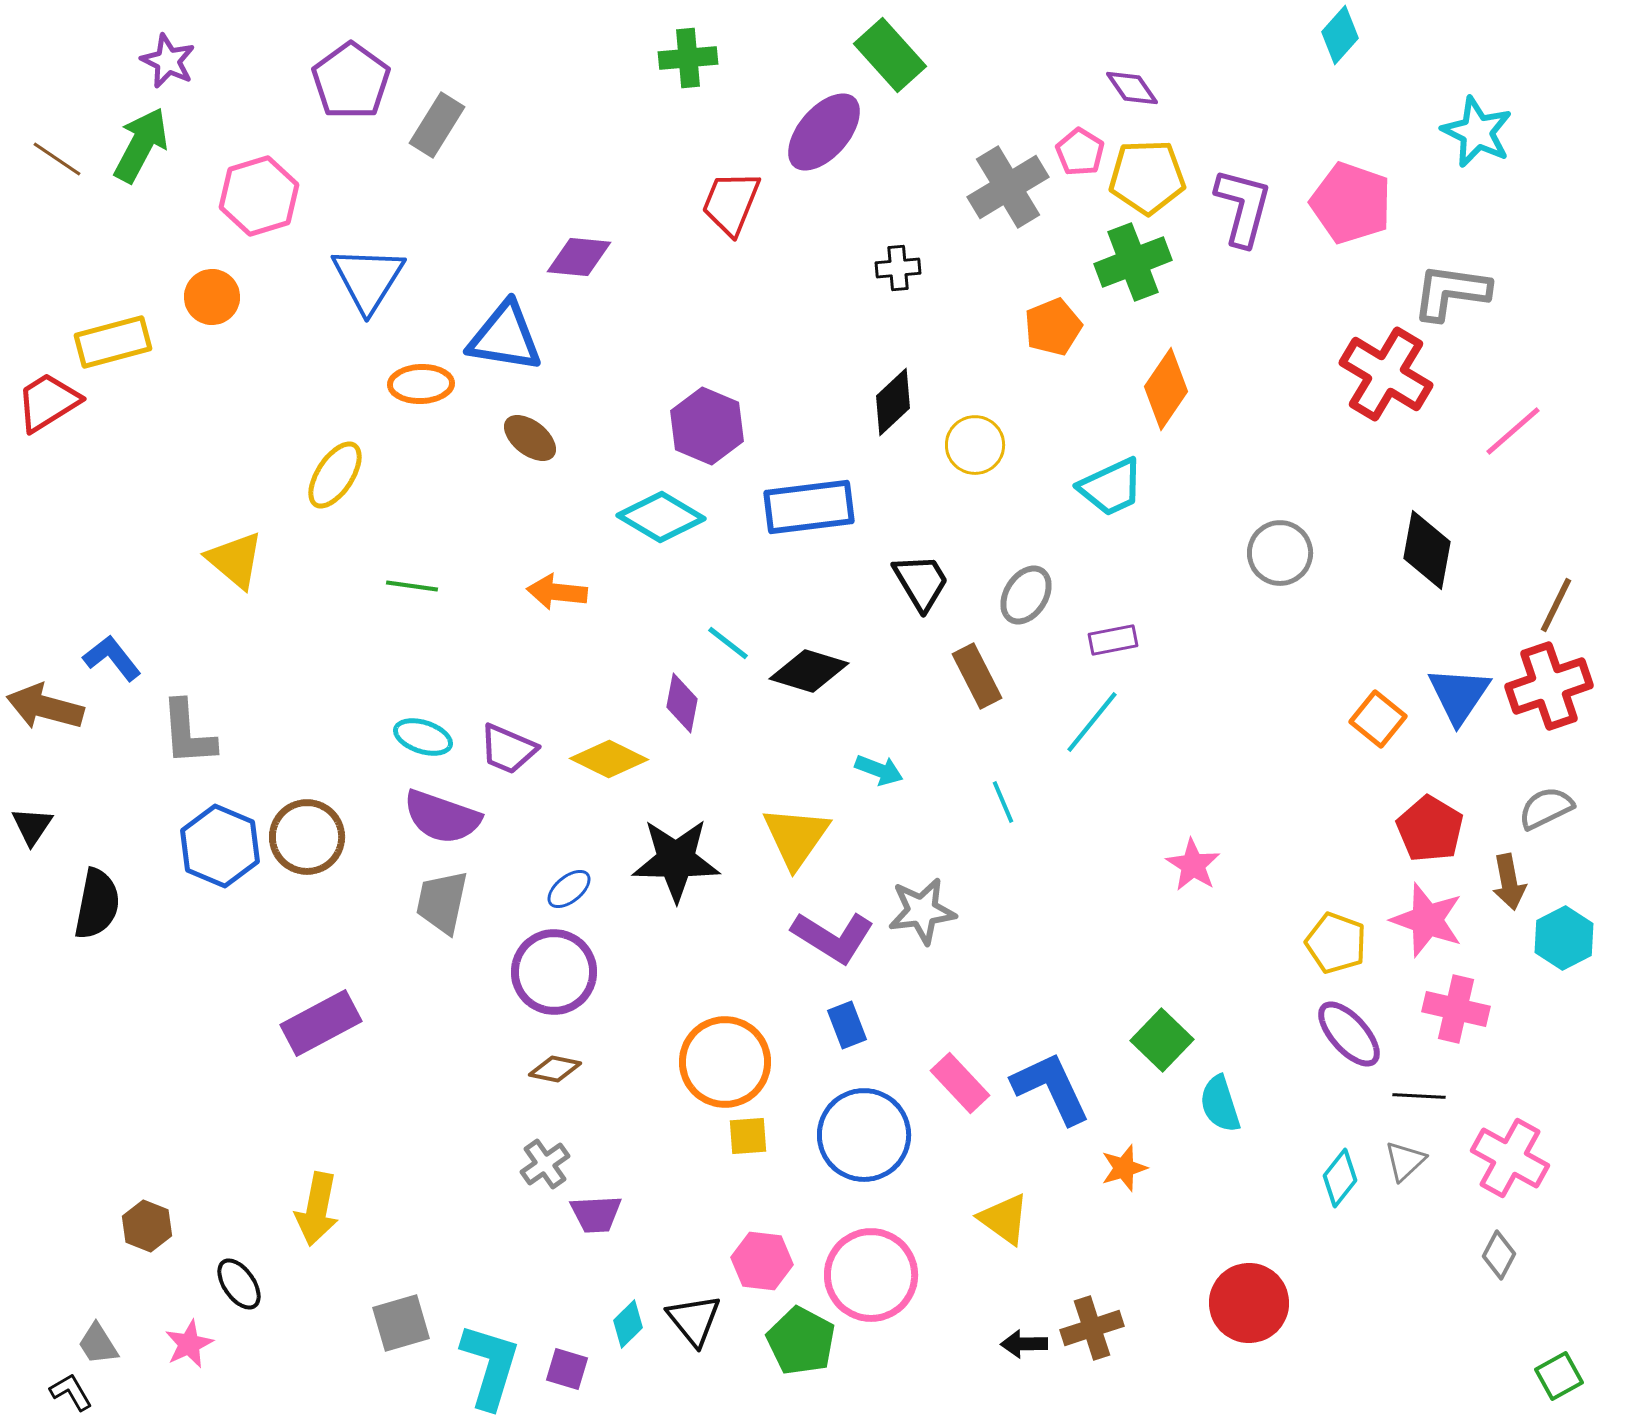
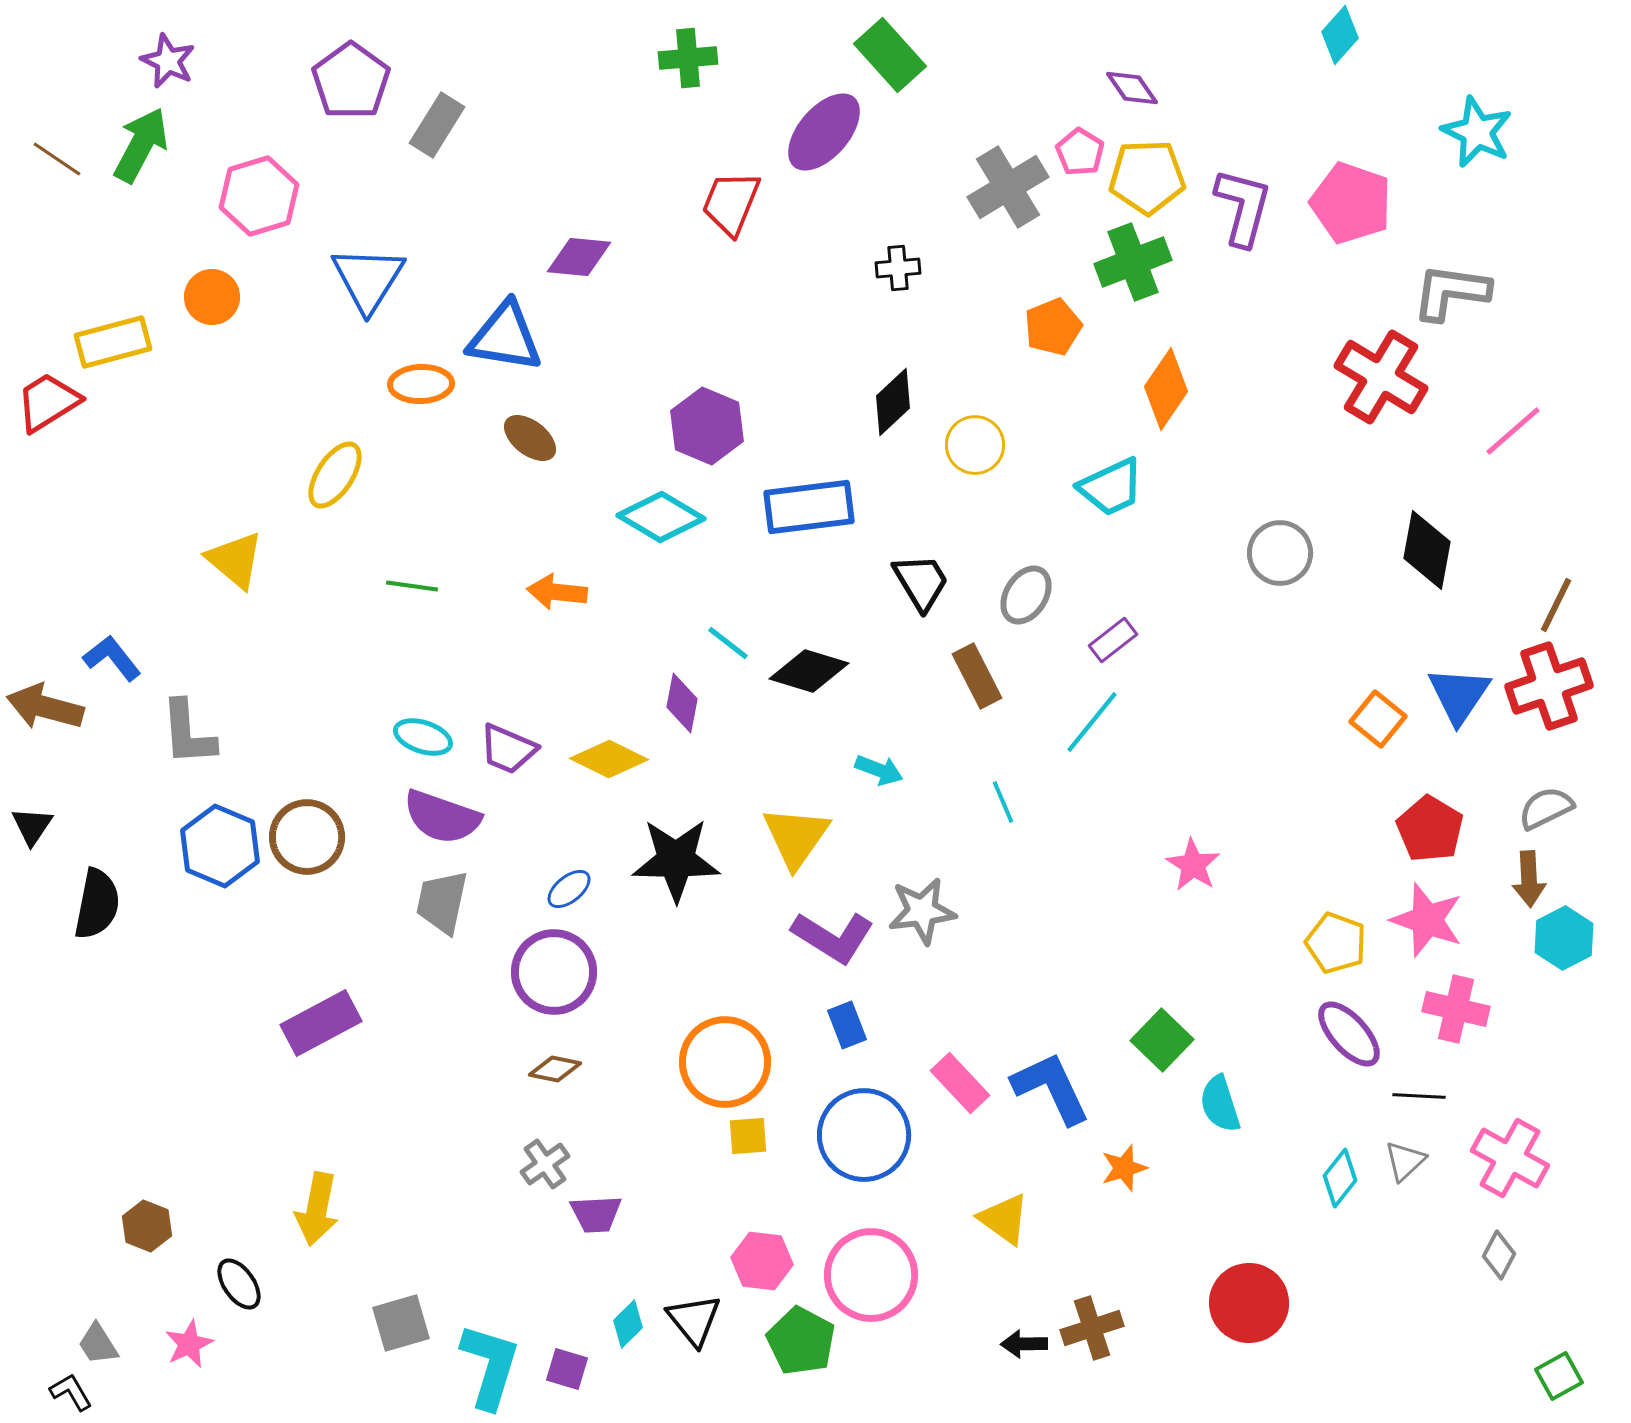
red cross at (1386, 374): moved 5 px left, 3 px down
purple rectangle at (1113, 640): rotated 27 degrees counterclockwise
brown arrow at (1509, 882): moved 20 px right, 3 px up; rotated 8 degrees clockwise
